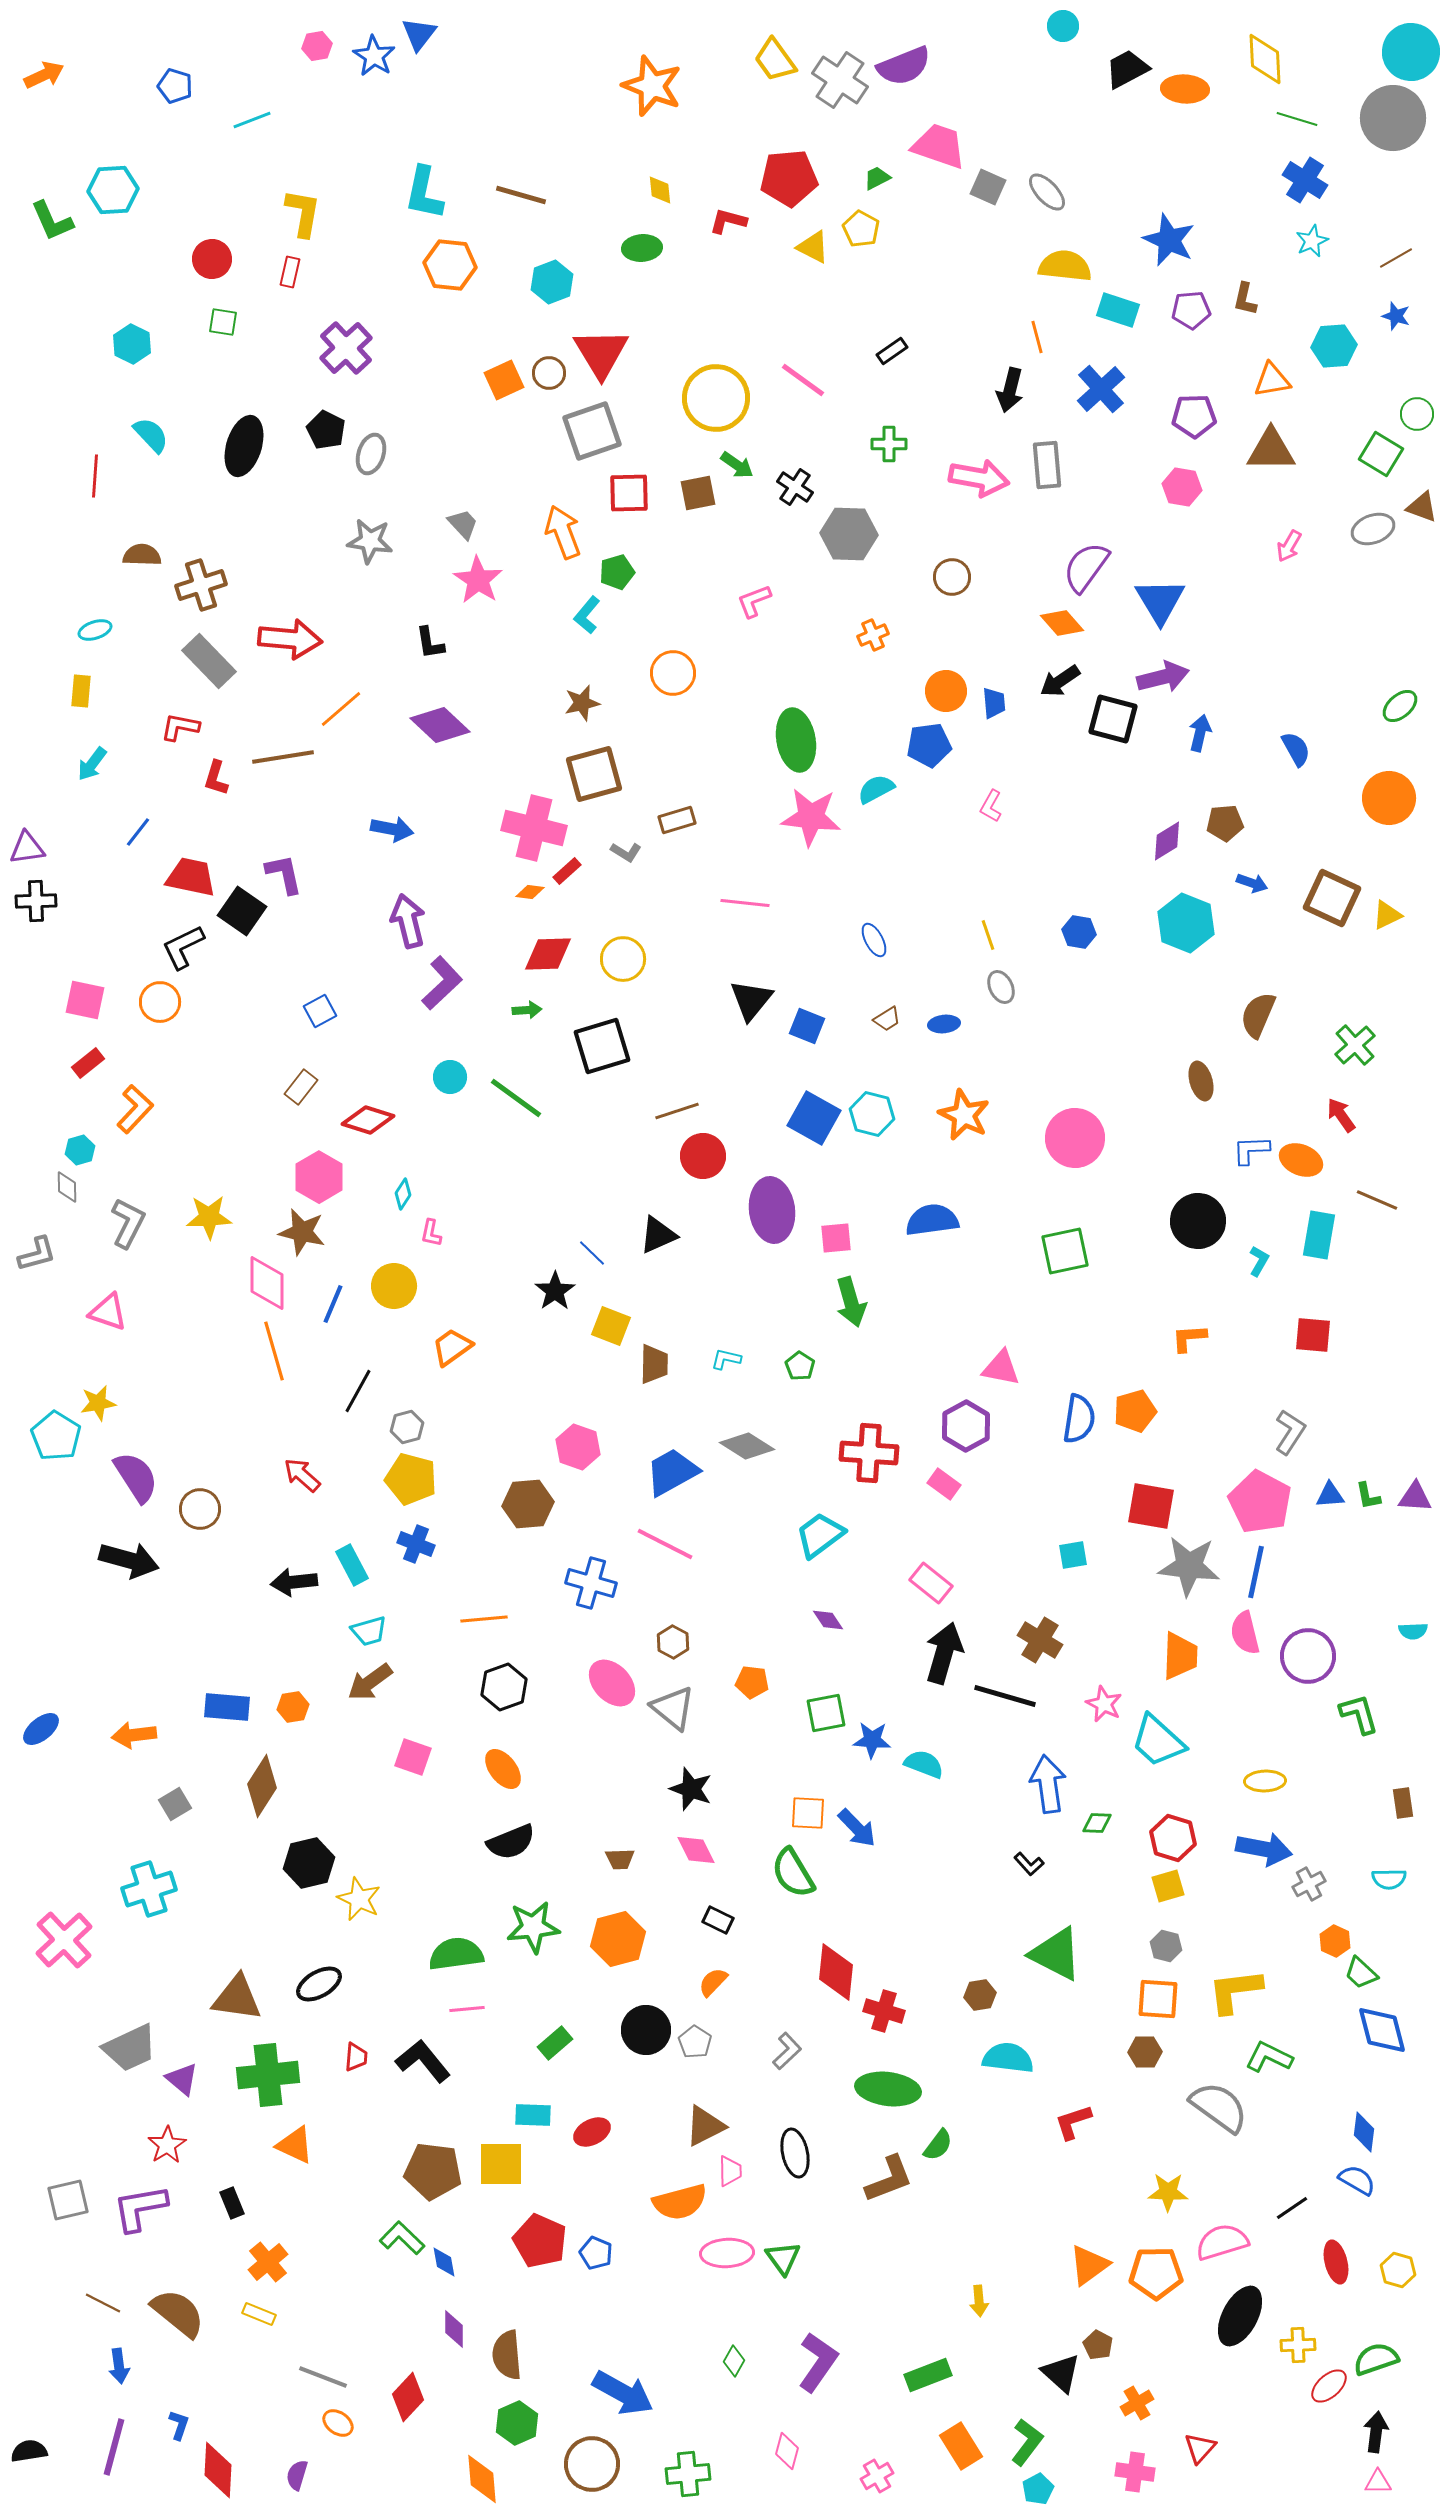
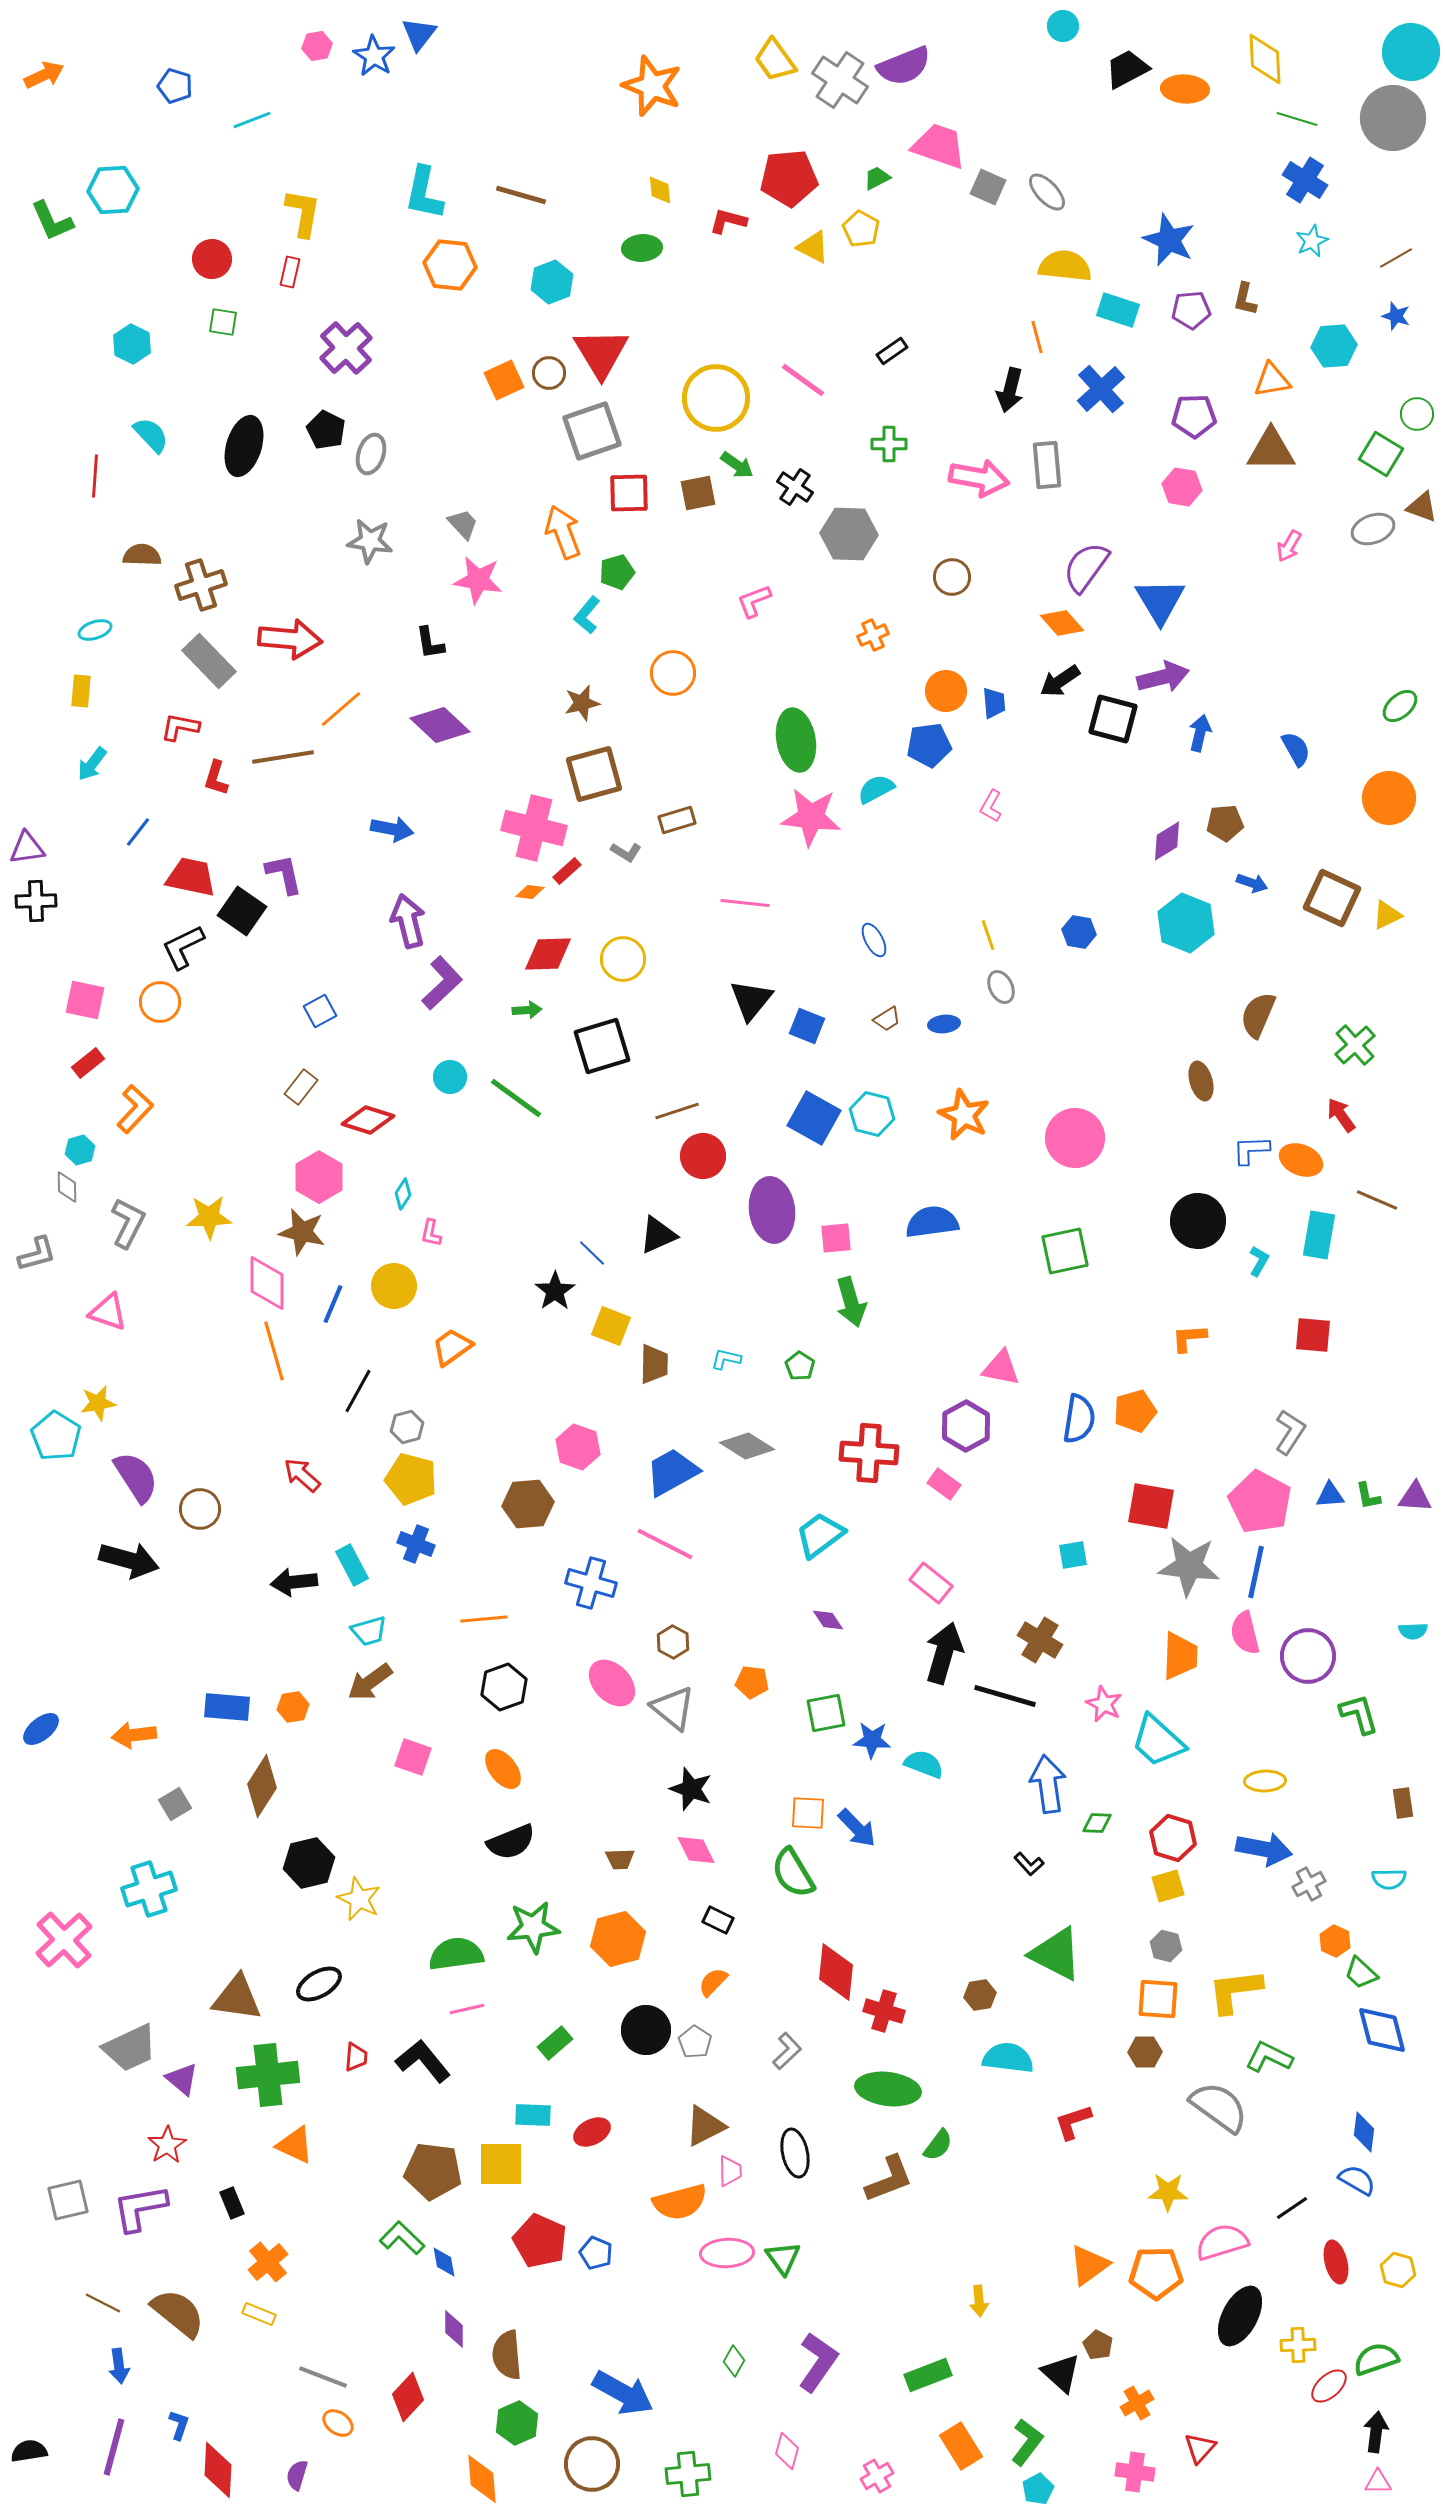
pink star at (478, 580): rotated 24 degrees counterclockwise
blue semicircle at (932, 1220): moved 2 px down
pink line at (467, 2009): rotated 8 degrees counterclockwise
